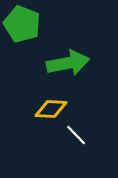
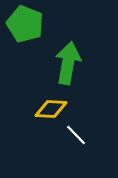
green pentagon: moved 3 px right
green arrow: rotated 69 degrees counterclockwise
